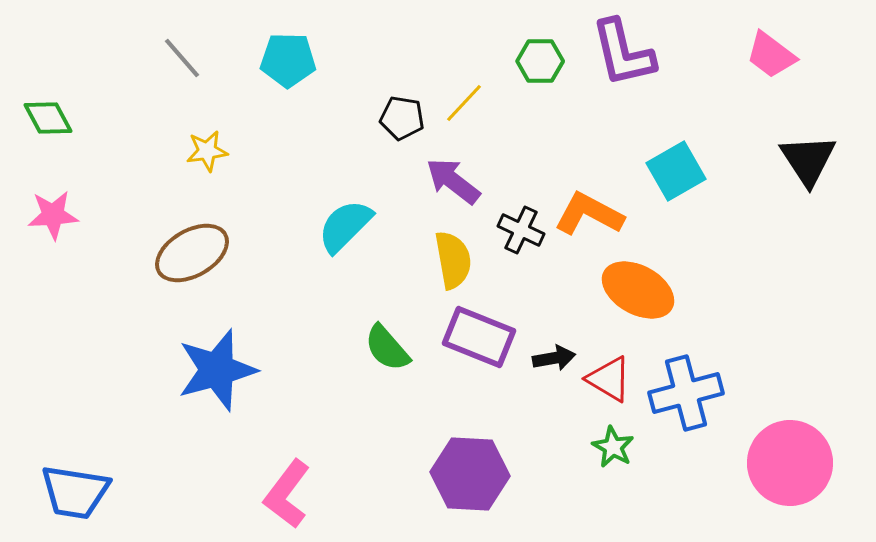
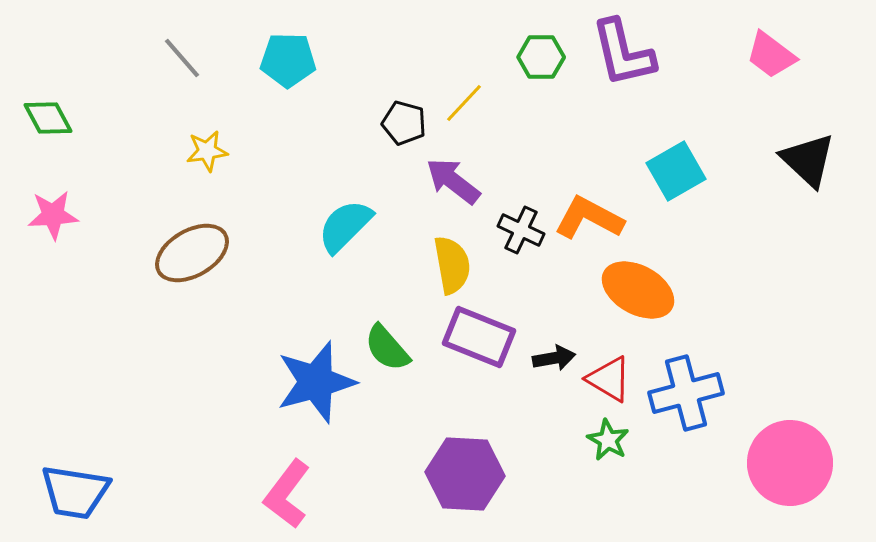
green hexagon: moved 1 px right, 4 px up
black pentagon: moved 2 px right, 5 px down; rotated 6 degrees clockwise
black triangle: rotated 14 degrees counterclockwise
orange L-shape: moved 4 px down
yellow semicircle: moved 1 px left, 5 px down
blue star: moved 99 px right, 12 px down
green star: moved 5 px left, 7 px up
purple hexagon: moved 5 px left
